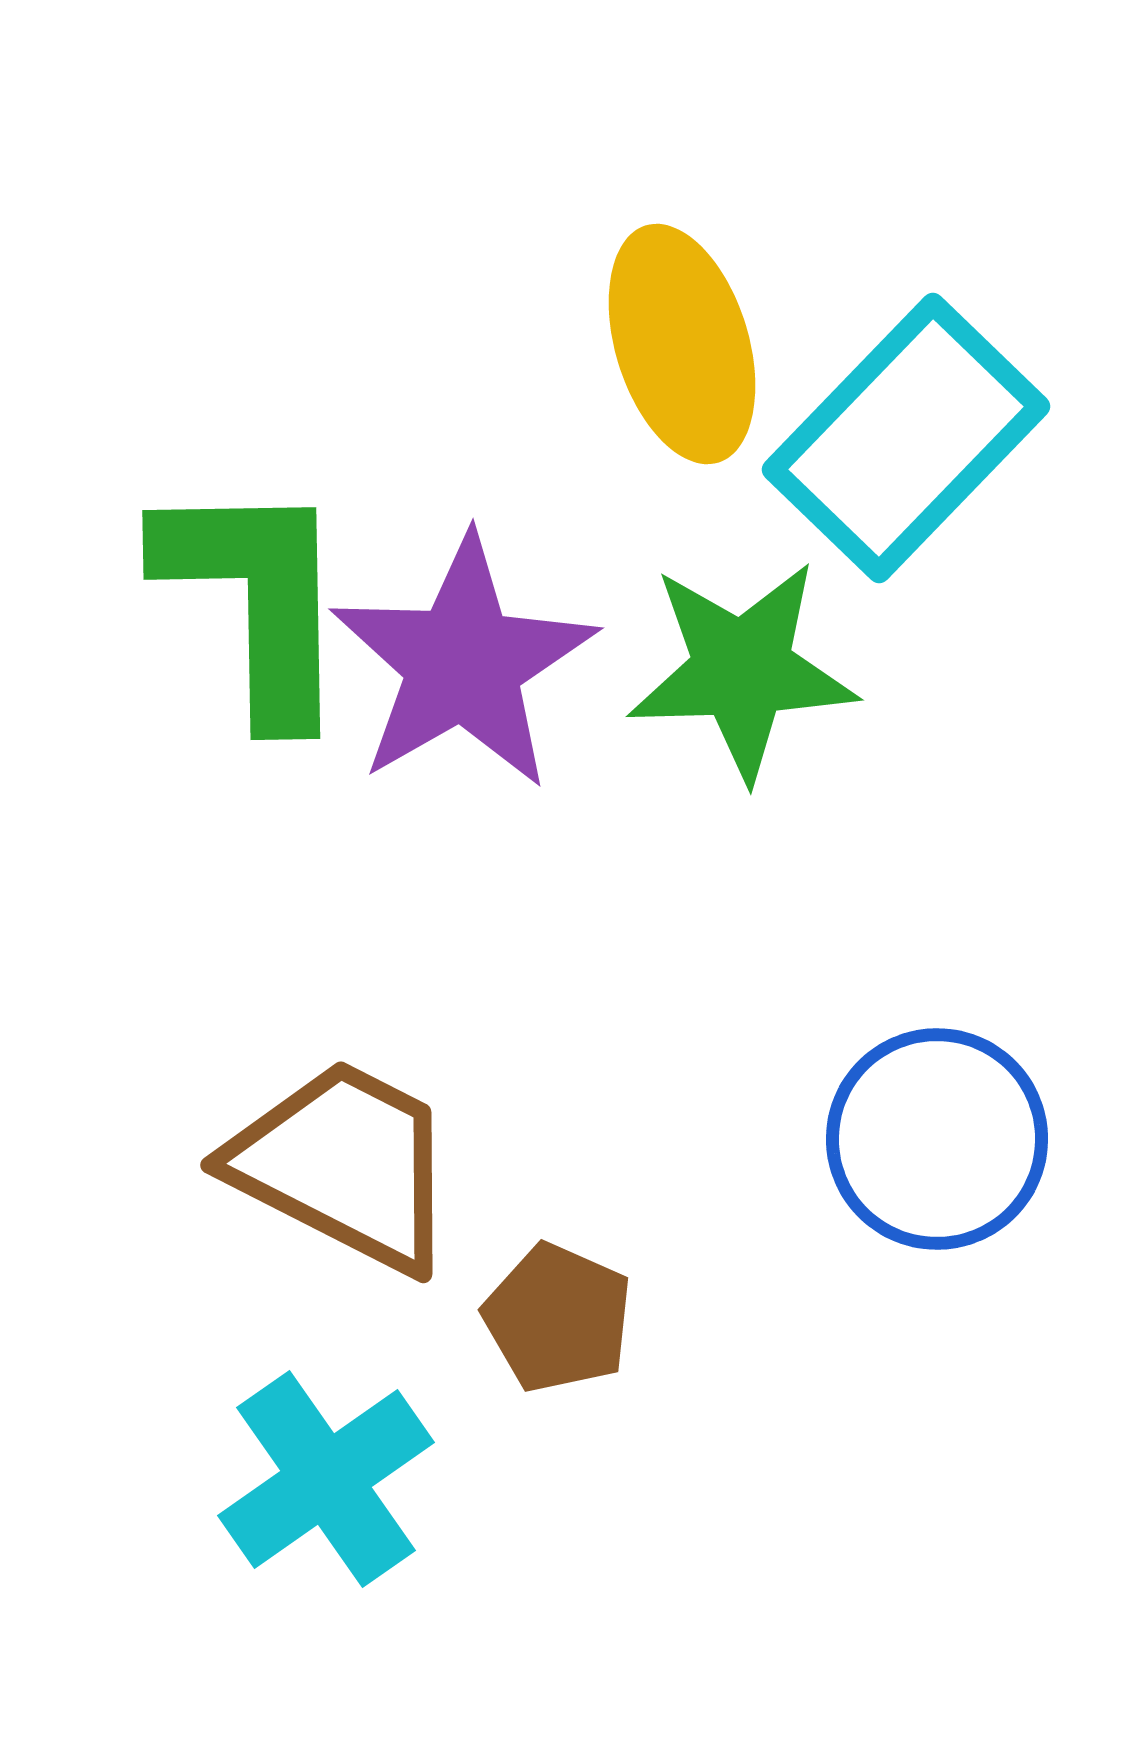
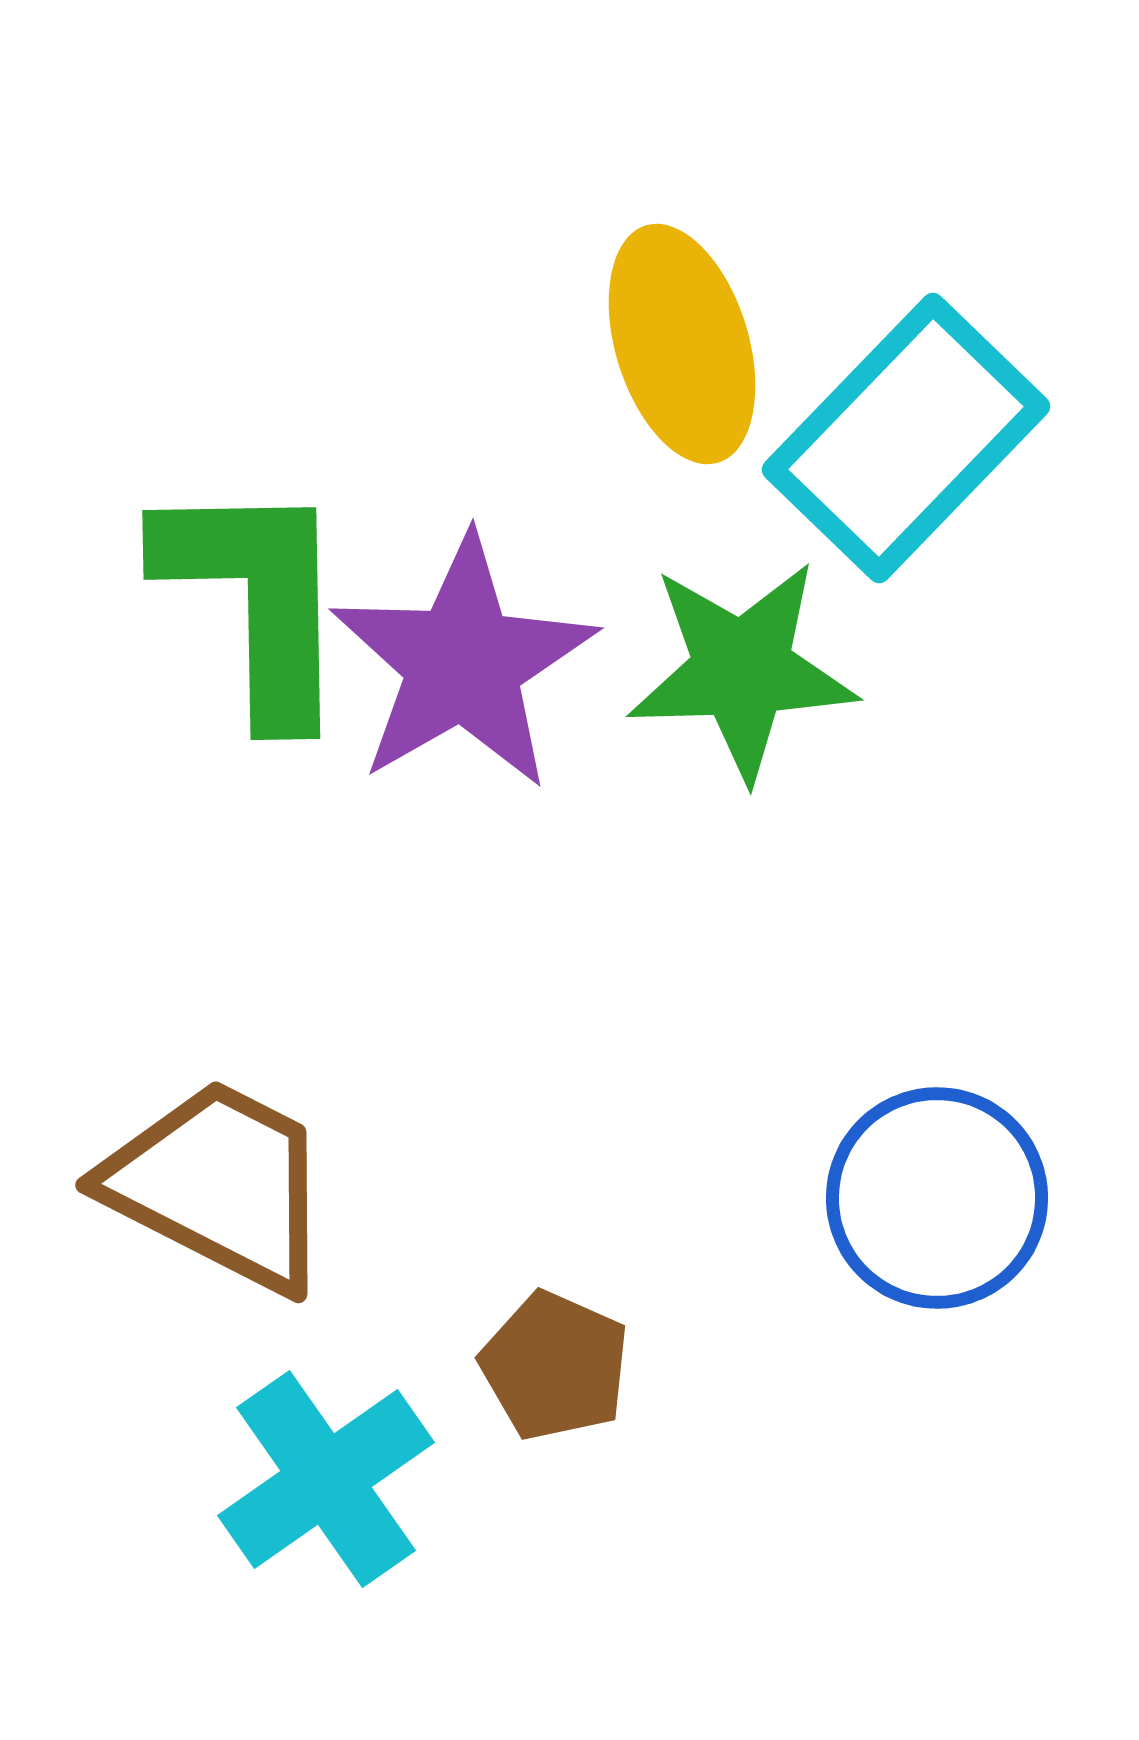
blue circle: moved 59 px down
brown trapezoid: moved 125 px left, 20 px down
brown pentagon: moved 3 px left, 48 px down
